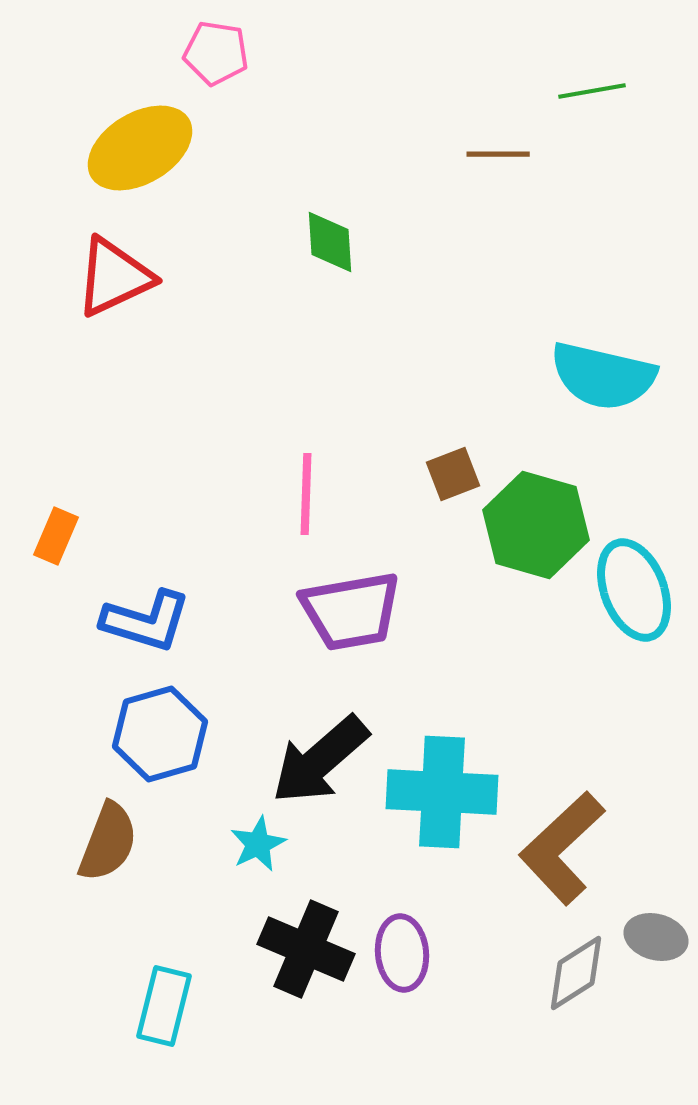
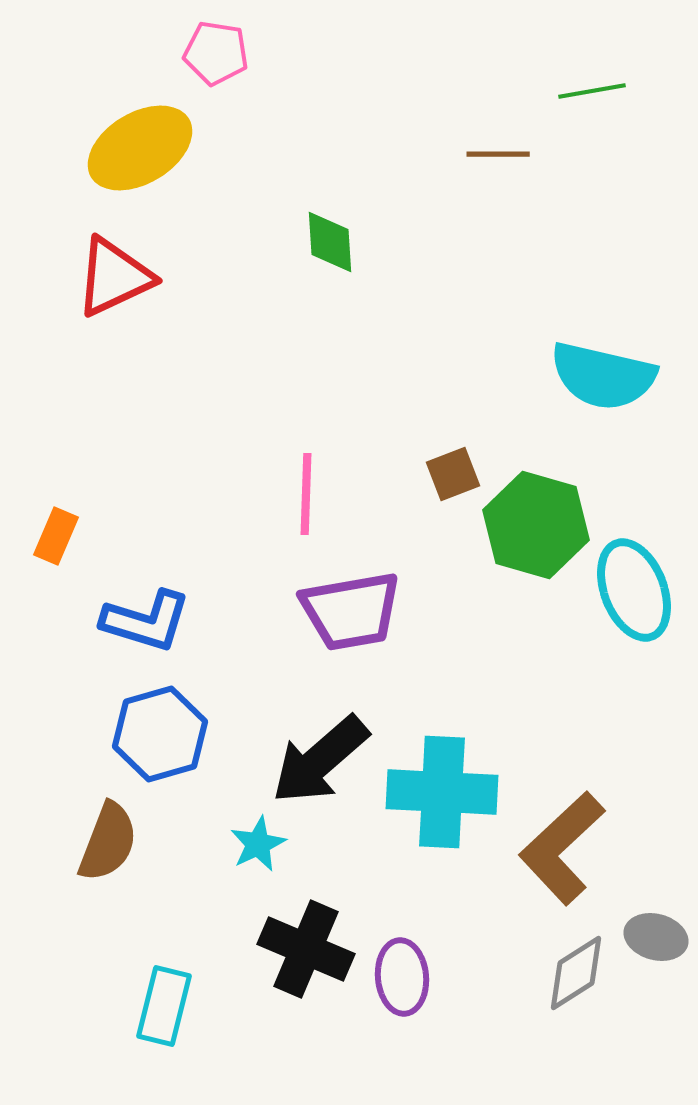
purple ellipse: moved 24 px down
